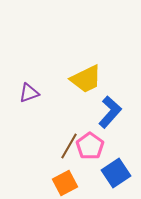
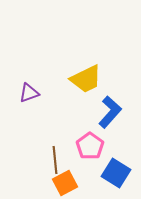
brown line: moved 14 px left, 14 px down; rotated 36 degrees counterclockwise
blue square: rotated 24 degrees counterclockwise
